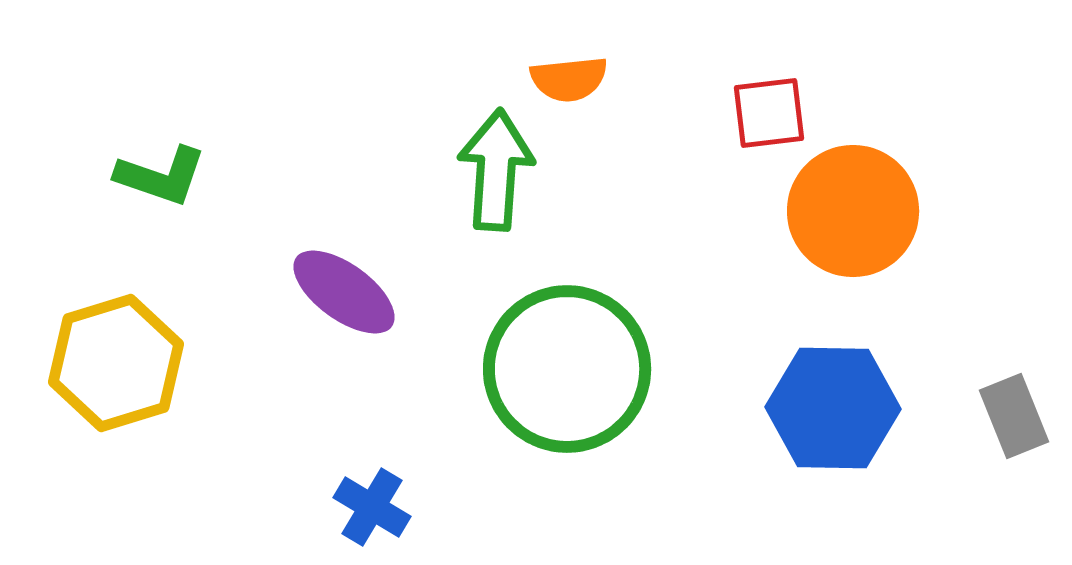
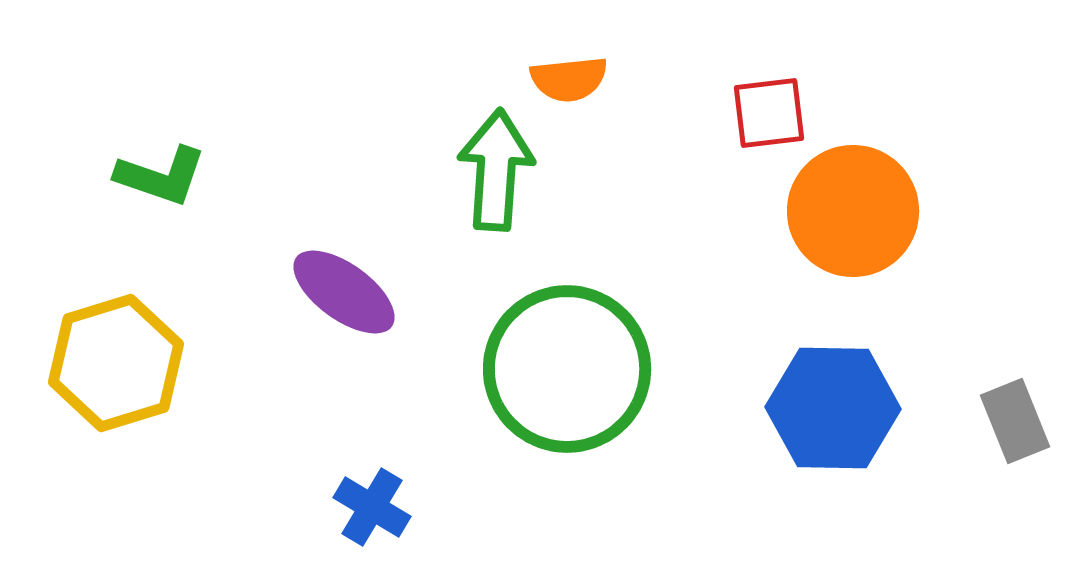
gray rectangle: moved 1 px right, 5 px down
